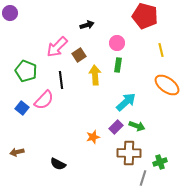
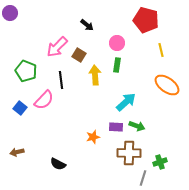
red pentagon: moved 1 px right, 4 px down
black arrow: rotated 56 degrees clockwise
brown square: rotated 24 degrees counterclockwise
green rectangle: moved 1 px left
blue square: moved 2 px left
purple rectangle: rotated 48 degrees clockwise
